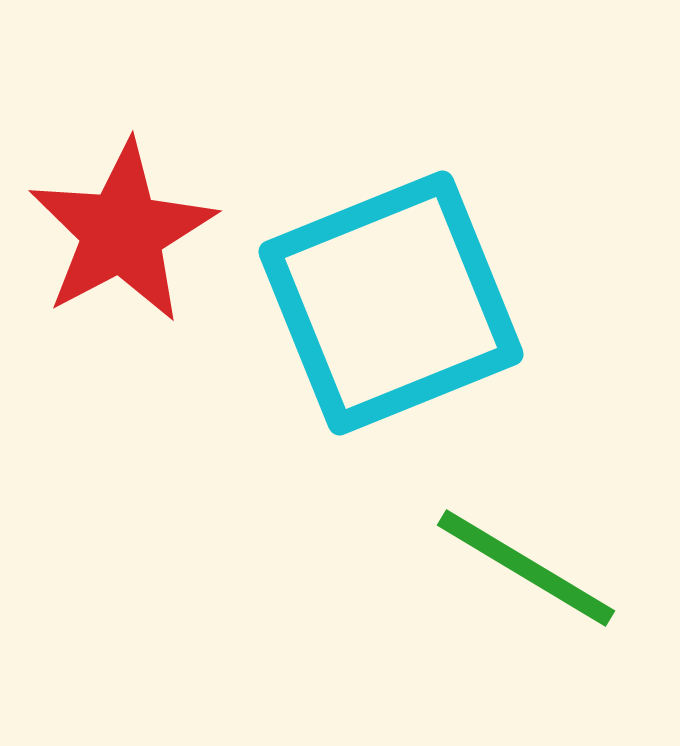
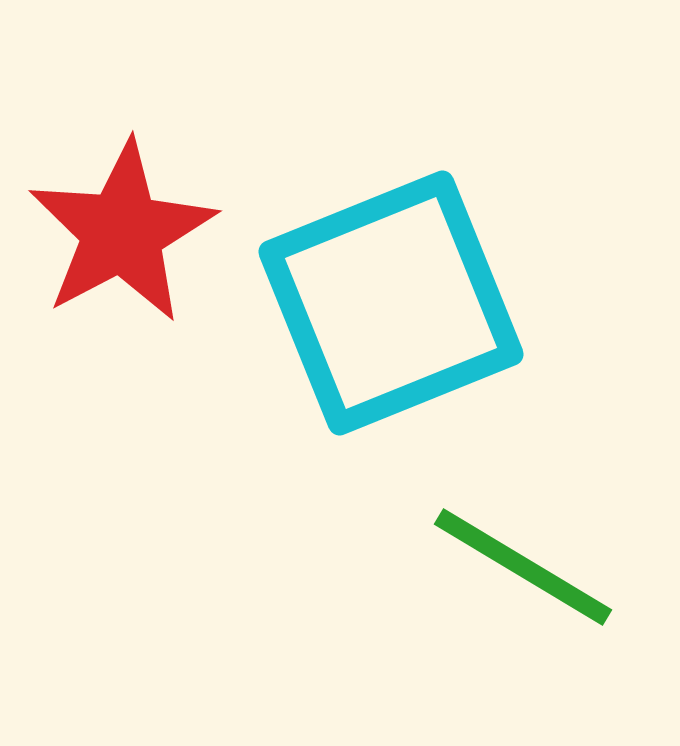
green line: moved 3 px left, 1 px up
